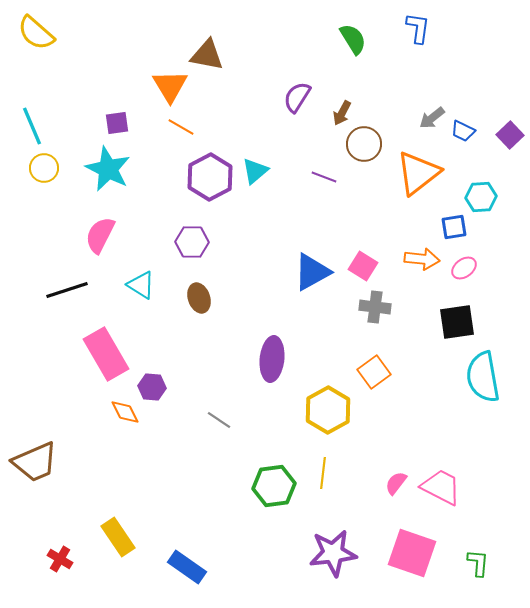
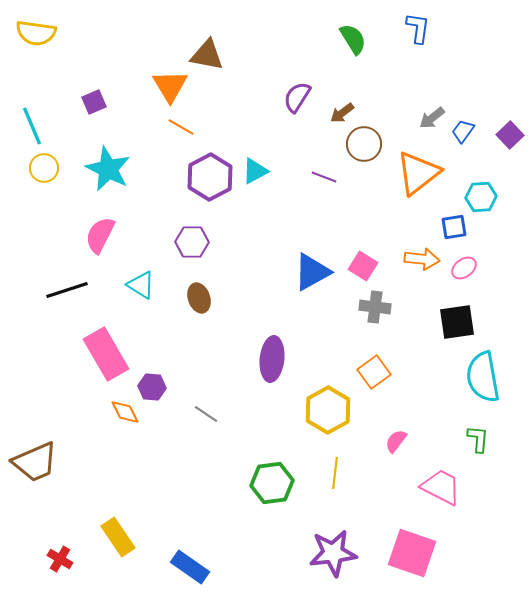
yellow semicircle at (36, 33): rotated 33 degrees counterclockwise
brown arrow at (342, 113): rotated 25 degrees clockwise
purple square at (117, 123): moved 23 px left, 21 px up; rotated 15 degrees counterclockwise
blue trapezoid at (463, 131): rotated 100 degrees clockwise
cyan triangle at (255, 171): rotated 12 degrees clockwise
gray line at (219, 420): moved 13 px left, 6 px up
yellow line at (323, 473): moved 12 px right
pink semicircle at (396, 483): moved 42 px up
green hexagon at (274, 486): moved 2 px left, 3 px up
green L-shape at (478, 563): moved 124 px up
blue rectangle at (187, 567): moved 3 px right
